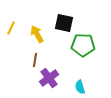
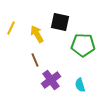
black square: moved 4 px left, 1 px up
brown line: rotated 32 degrees counterclockwise
purple cross: moved 2 px right, 2 px down
cyan semicircle: moved 2 px up
